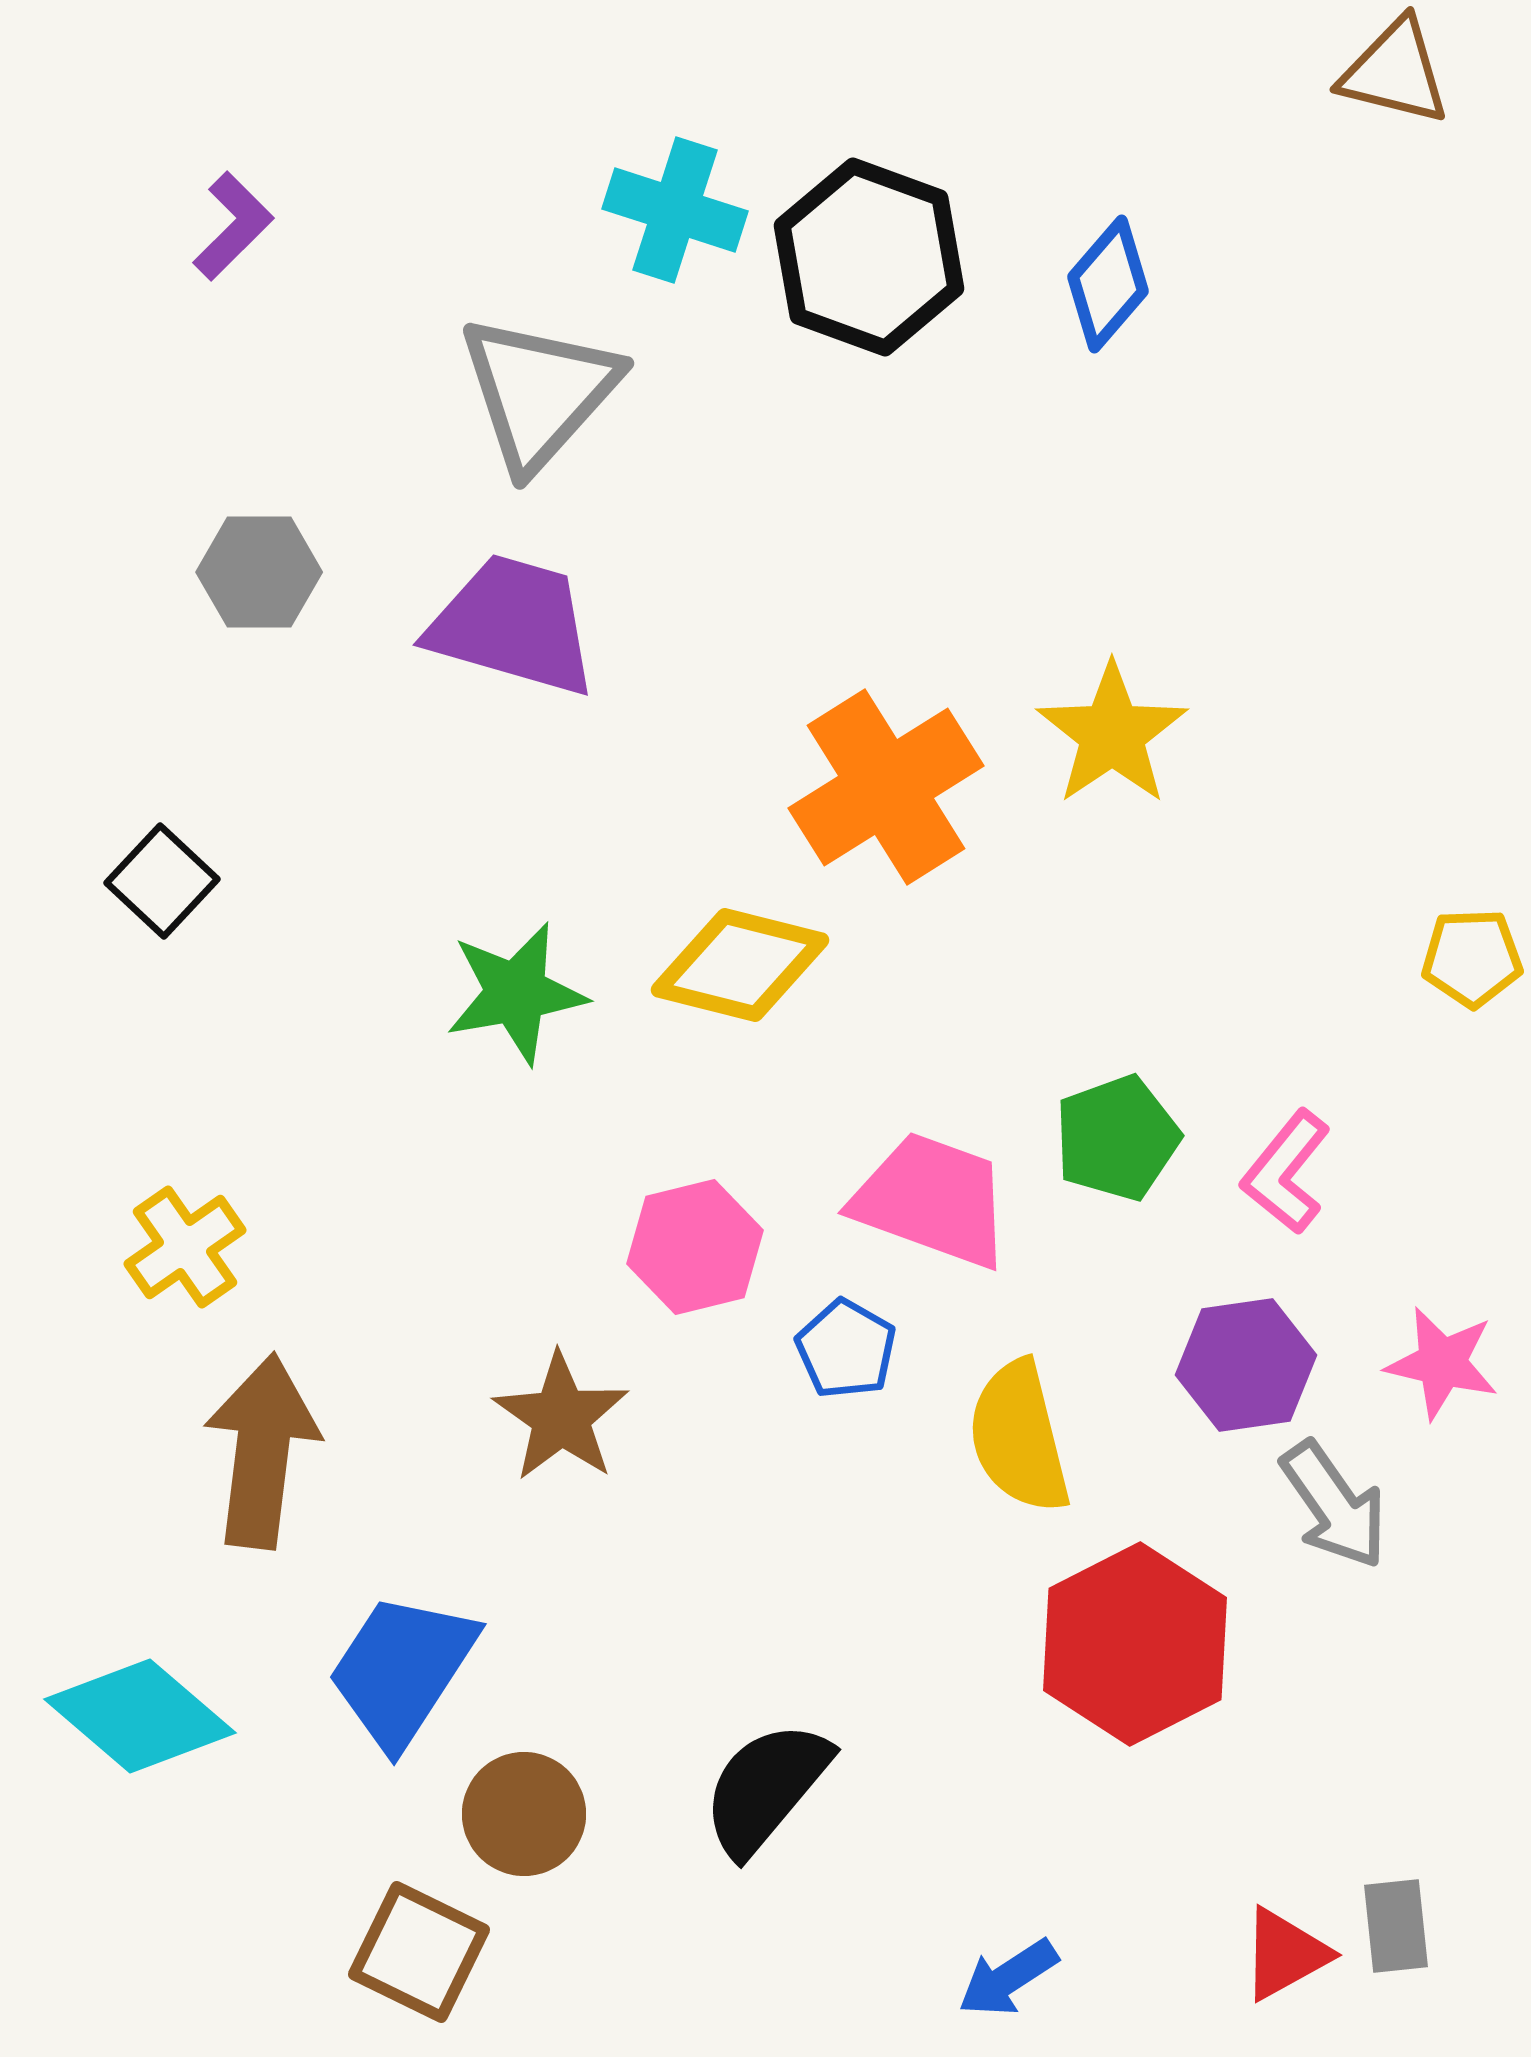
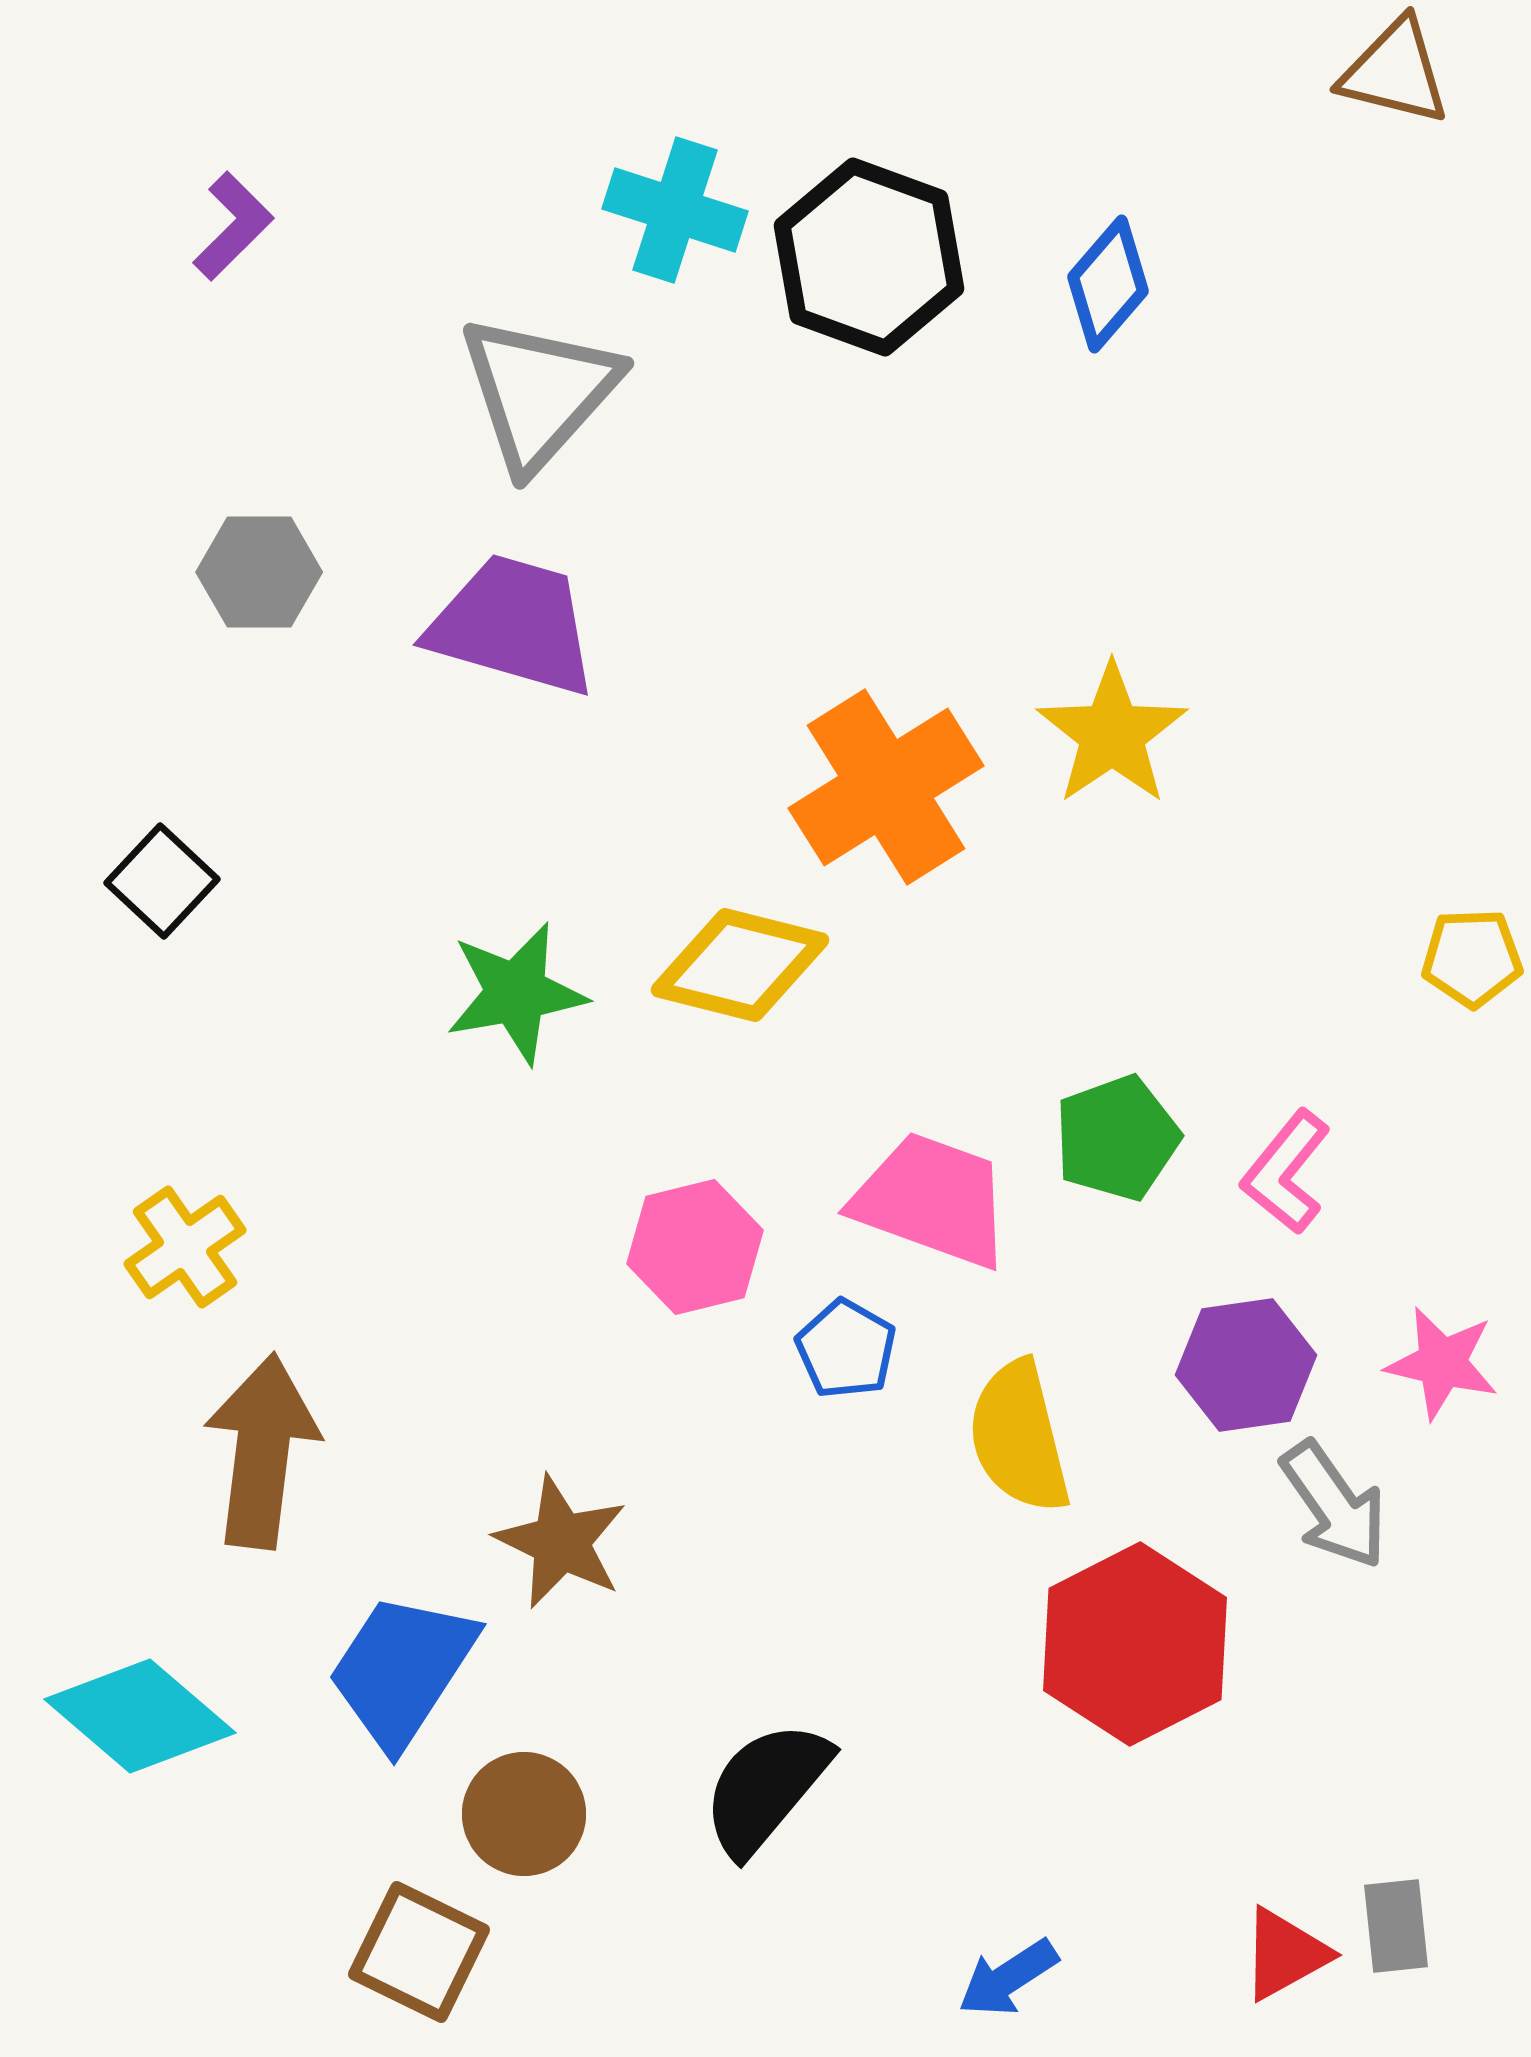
brown star: moved 125 px down; rotated 9 degrees counterclockwise
